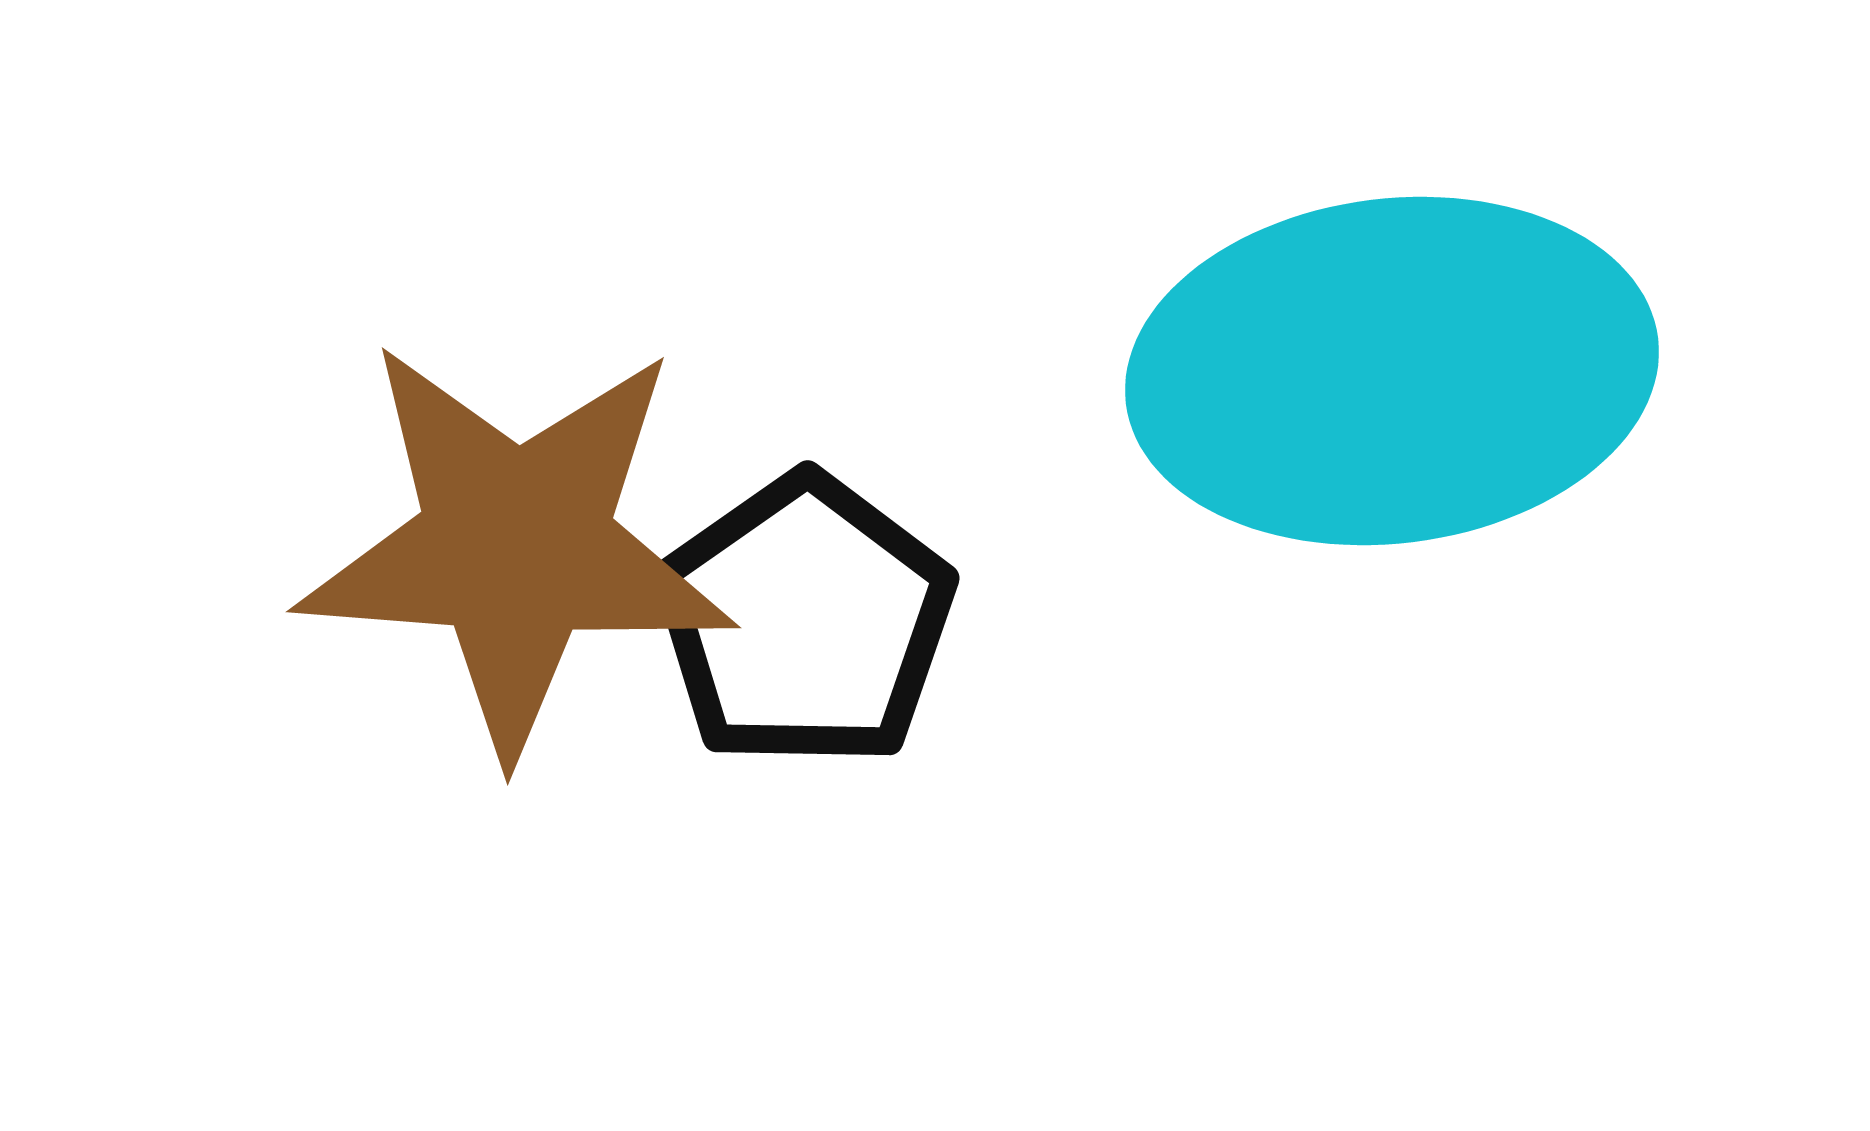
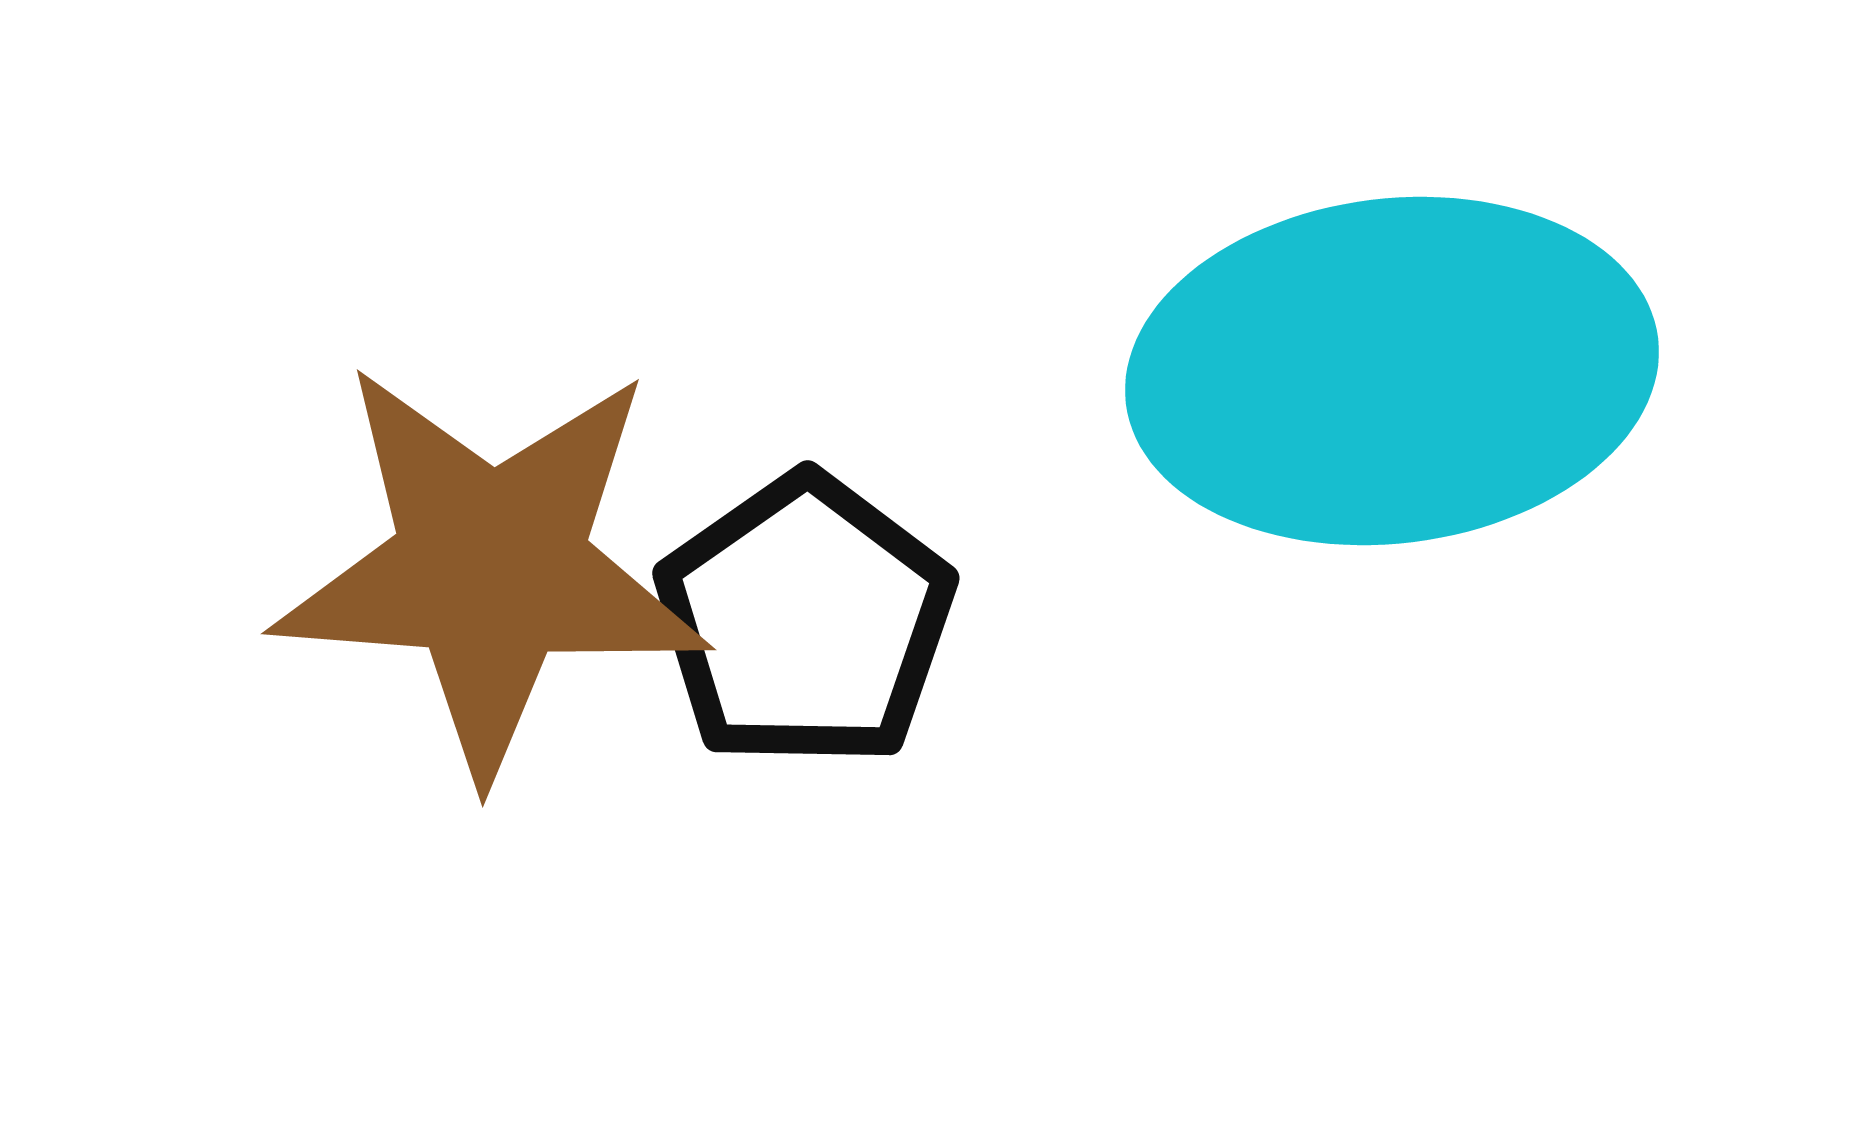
brown star: moved 25 px left, 22 px down
